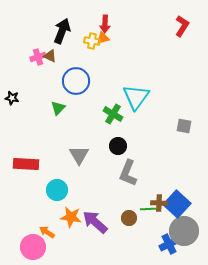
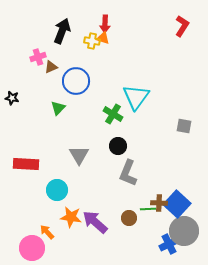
orange triangle: rotated 32 degrees clockwise
brown triangle: moved 1 px right, 11 px down; rotated 48 degrees counterclockwise
orange arrow: rotated 14 degrees clockwise
pink circle: moved 1 px left, 1 px down
